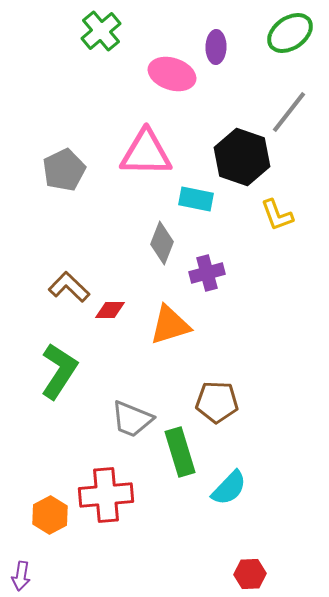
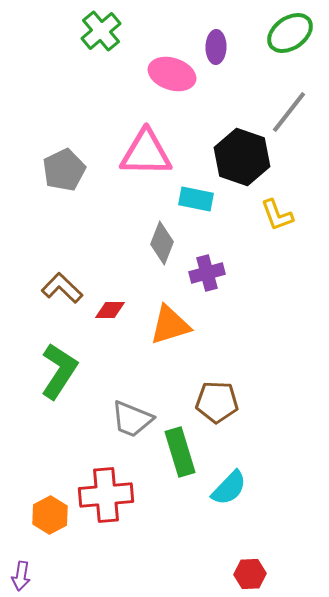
brown L-shape: moved 7 px left, 1 px down
